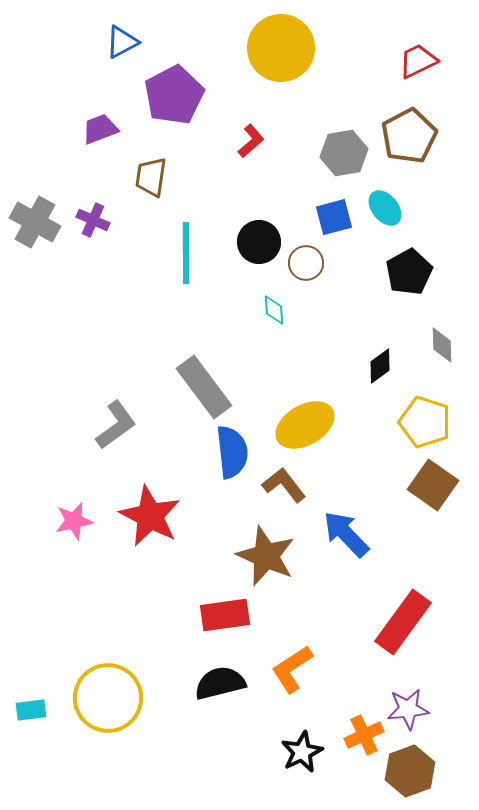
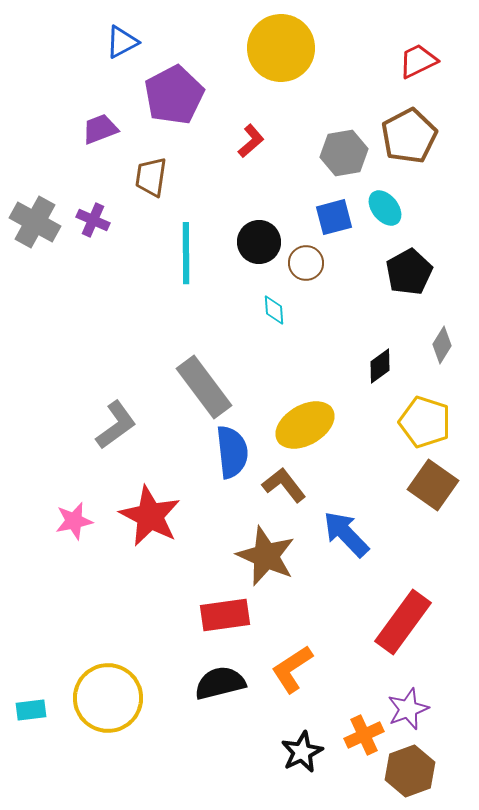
gray diamond at (442, 345): rotated 33 degrees clockwise
purple star at (408, 709): rotated 15 degrees counterclockwise
